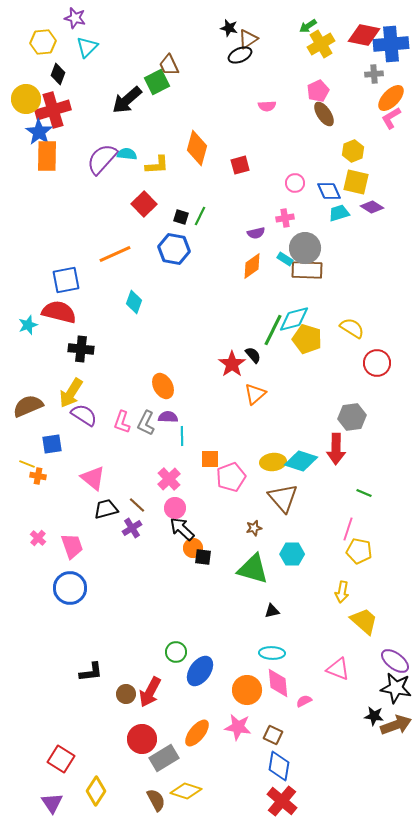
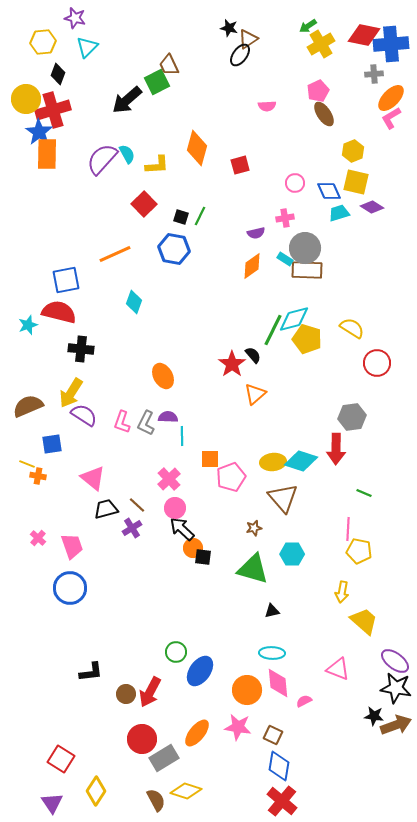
black ellipse at (240, 55): rotated 30 degrees counterclockwise
cyan semicircle at (127, 154): rotated 54 degrees clockwise
orange rectangle at (47, 156): moved 2 px up
orange ellipse at (163, 386): moved 10 px up
pink line at (348, 529): rotated 15 degrees counterclockwise
